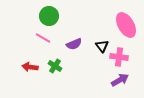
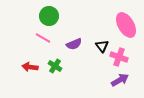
pink cross: rotated 12 degrees clockwise
